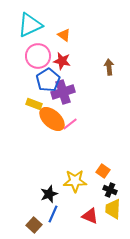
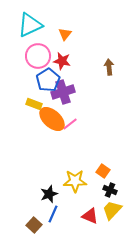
orange triangle: moved 1 px right, 1 px up; rotated 32 degrees clockwise
yellow trapezoid: moved 1 px left, 1 px down; rotated 40 degrees clockwise
